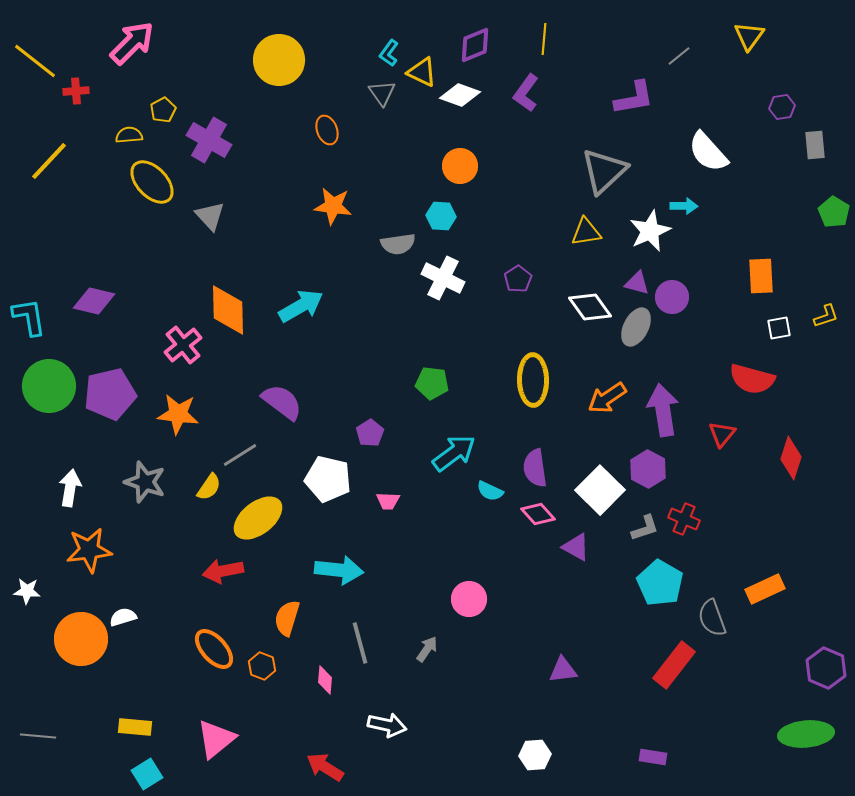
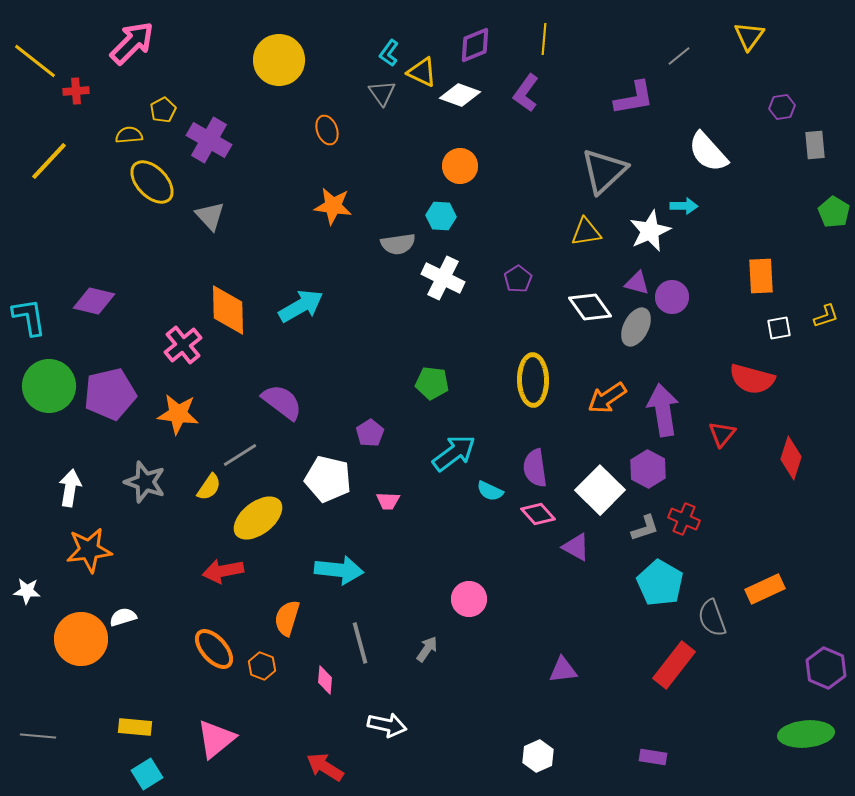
white hexagon at (535, 755): moved 3 px right, 1 px down; rotated 20 degrees counterclockwise
